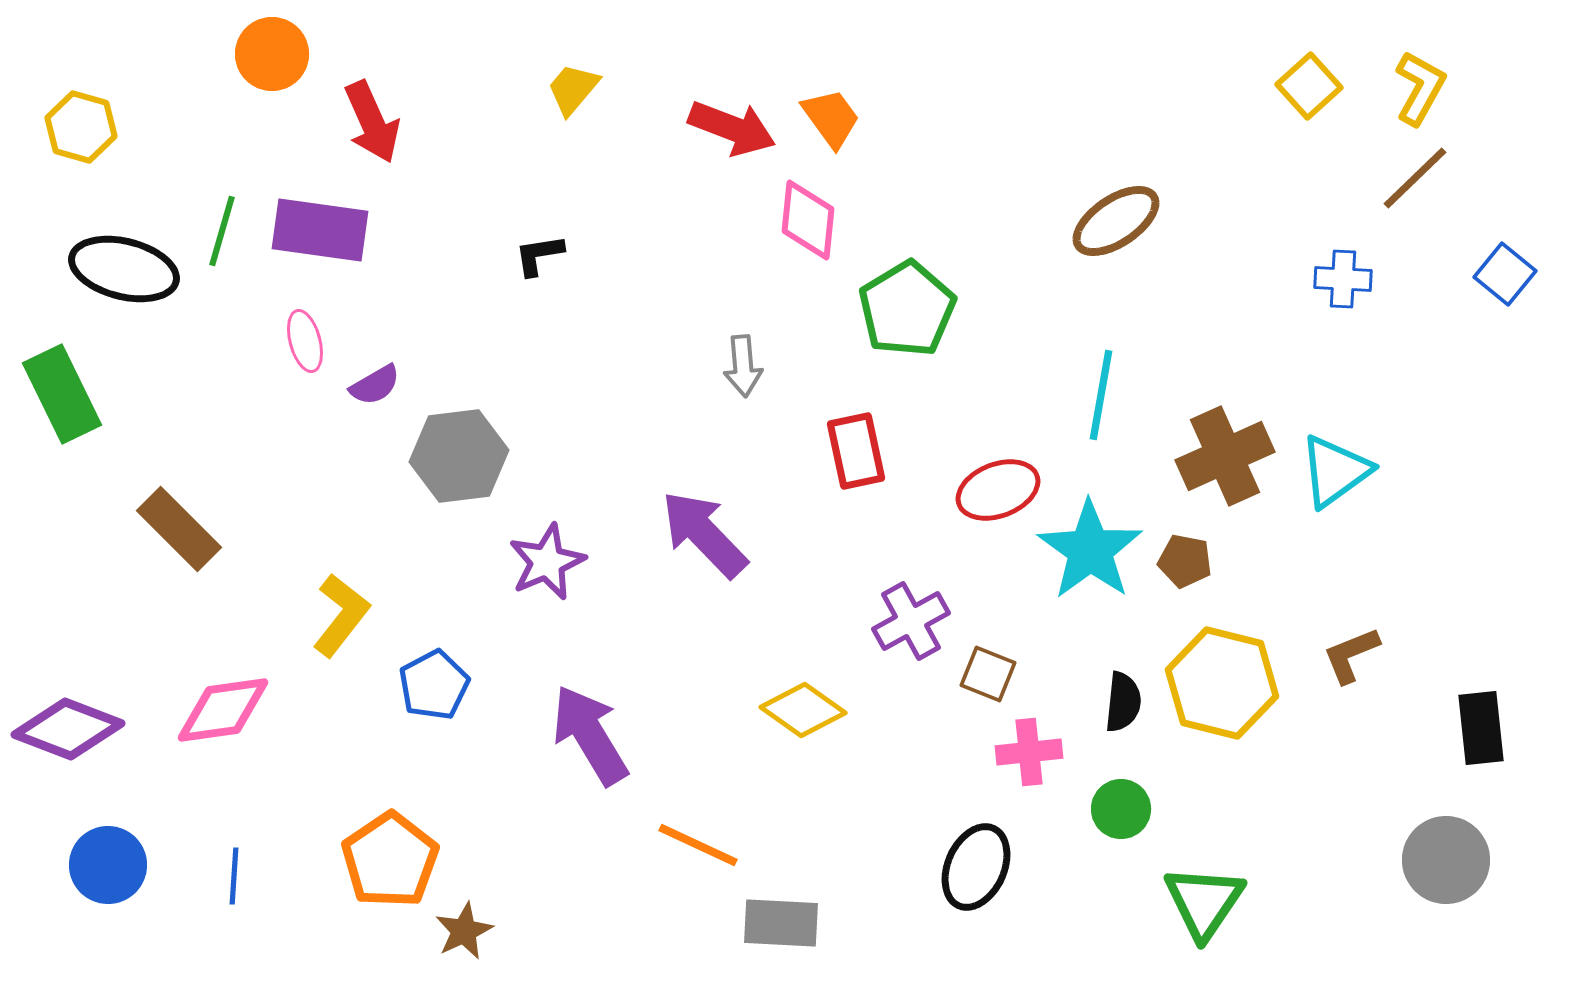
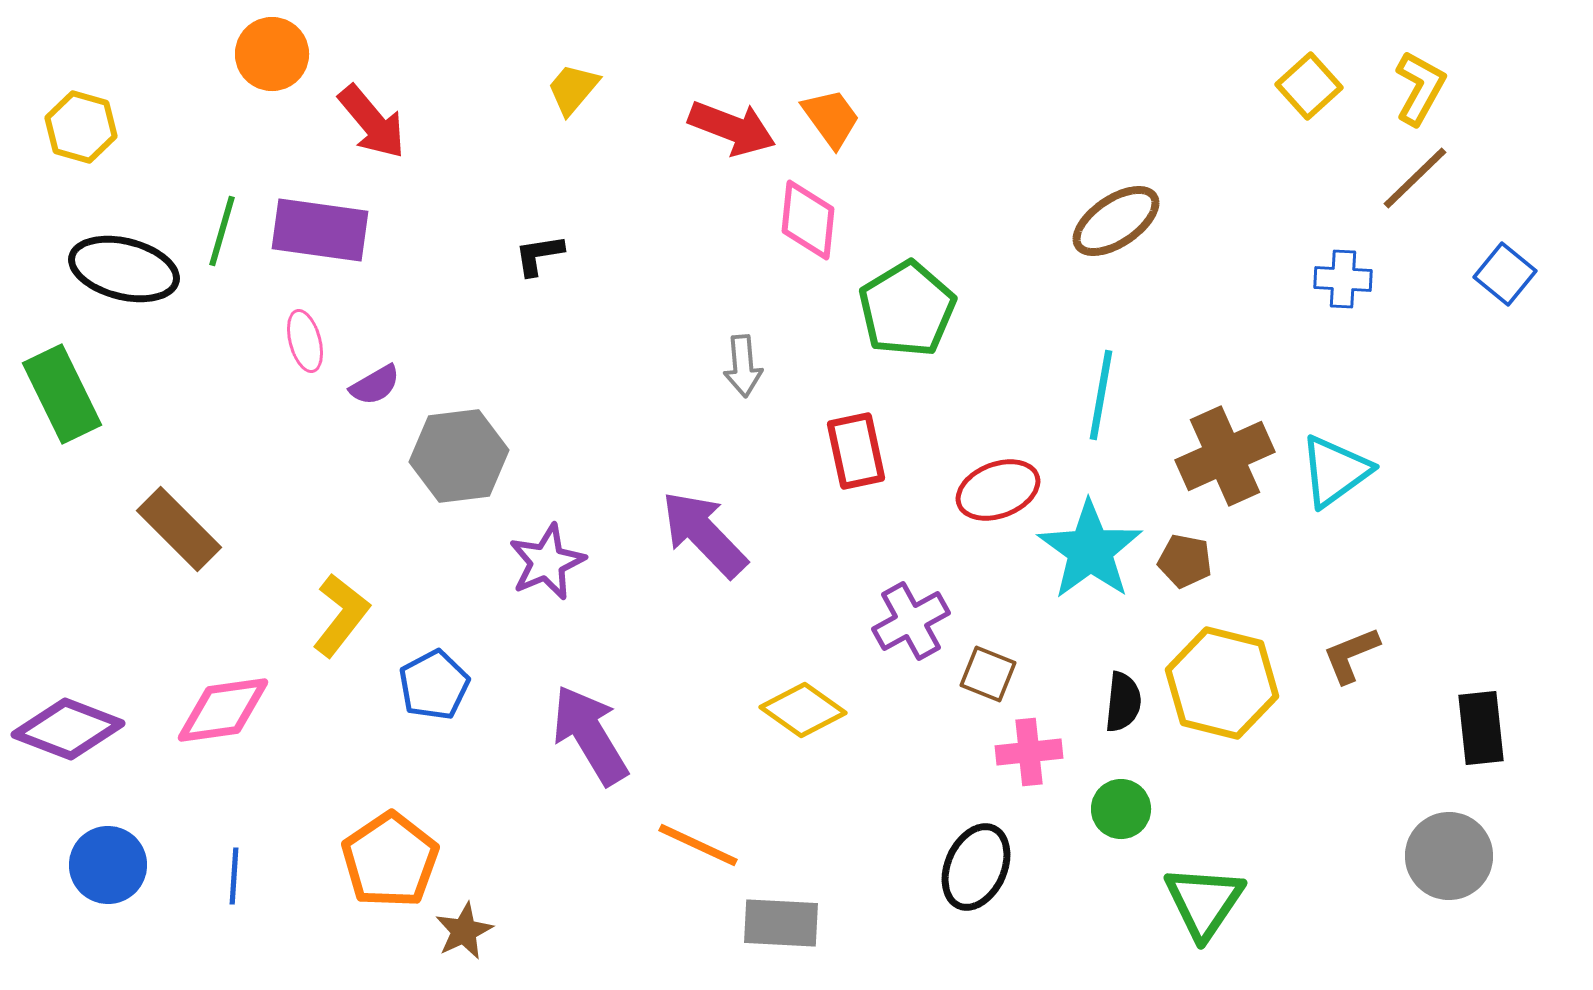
red arrow at (372, 122): rotated 16 degrees counterclockwise
gray circle at (1446, 860): moved 3 px right, 4 px up
